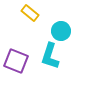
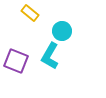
cyan circle: moved 1 px right
cyan L-shape: rotated 12 degrees clockwise
